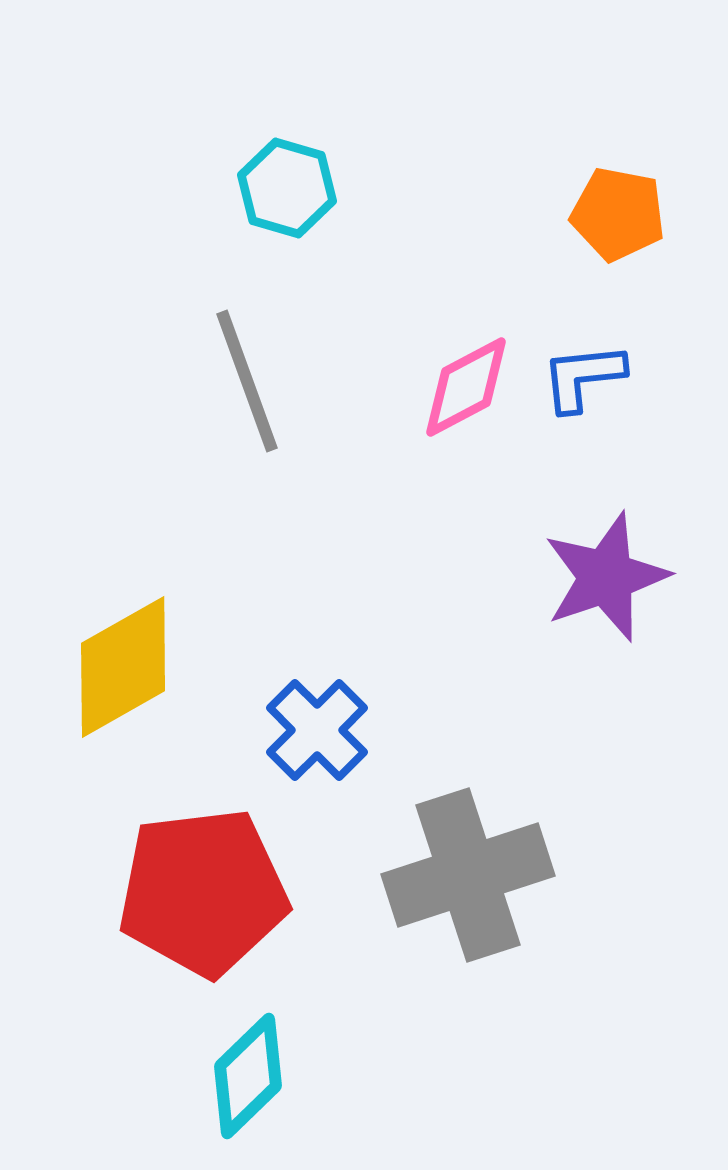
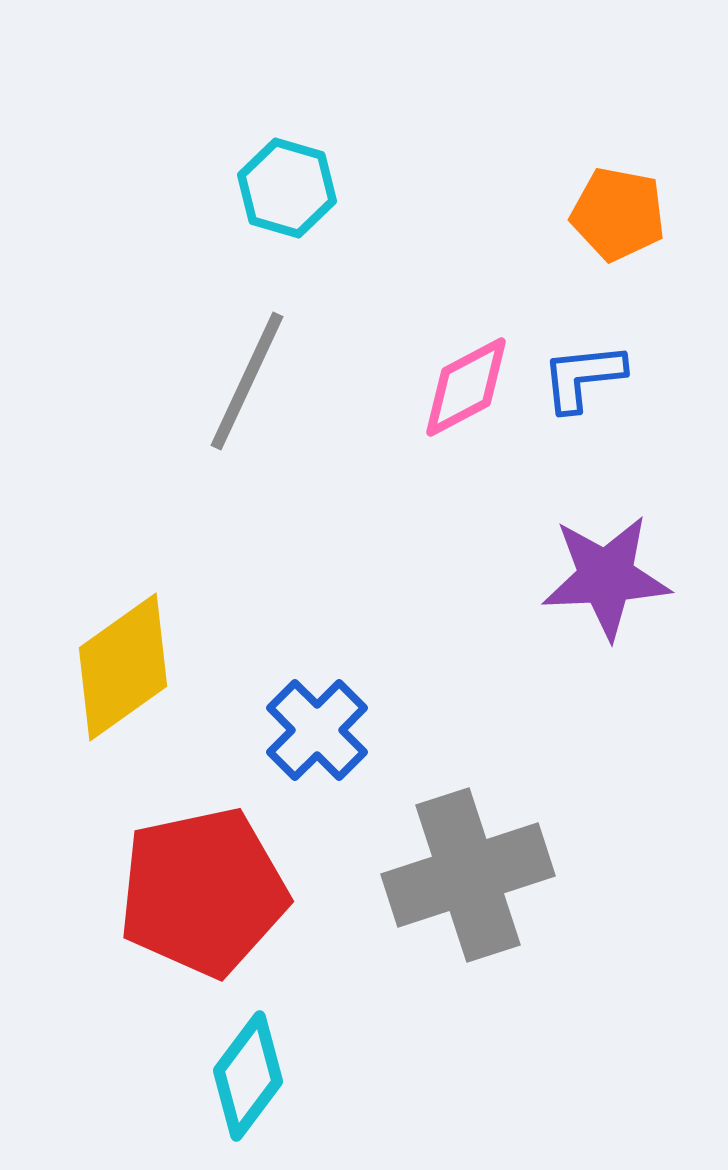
gray line: rotated 45 degrees clockwise
purple star: rotated 16 degrees clockwise
yellow diamond: rotated 6 degrees counterclockwise
red pentagon: rotated 5 degrees counterclockwise
cyan diamond: rotated 9 degrees counterclockwise
